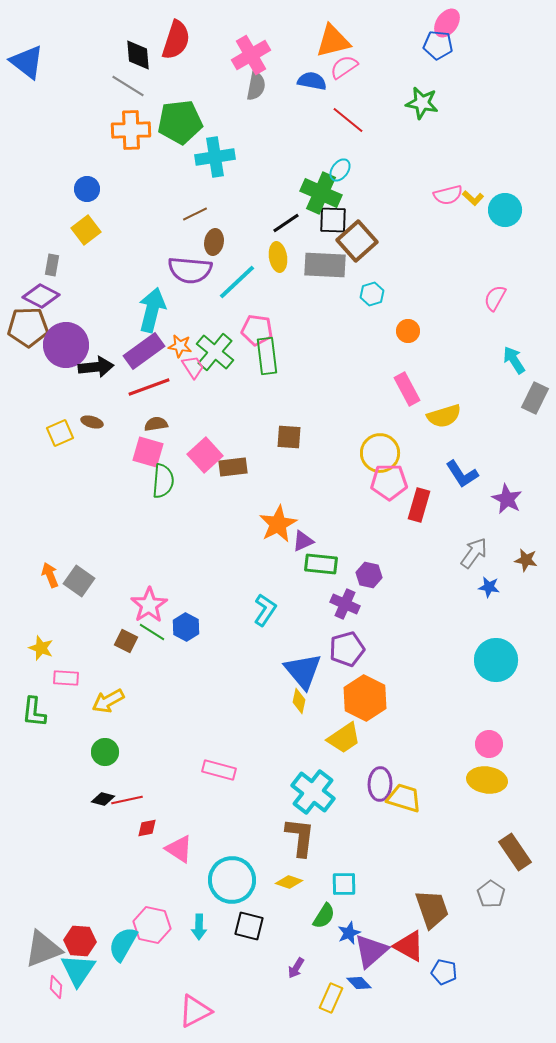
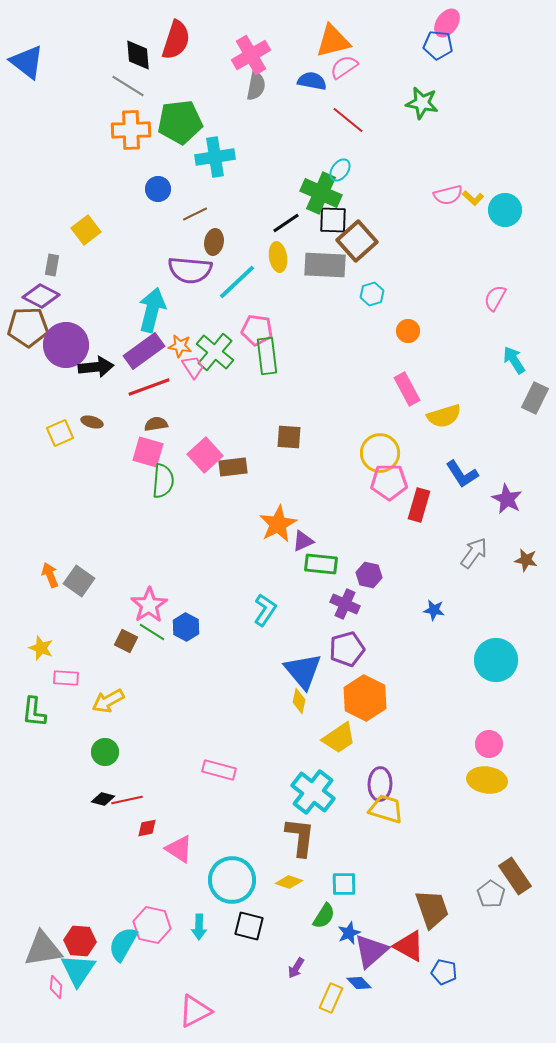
blue circle at (87, 189): moved 71 px right
blue star at (489, 587): moved 55 px left, 23 px down
yellow trapezoid at (344, 738): moved 5 px left
yellow trapezoid at (404, 798): moved 18 px left, 11 px down
brown rectangle at (515, 852): moved 24 px down
gray triangle at (43, 949): rotated 12 degrees clockwise
